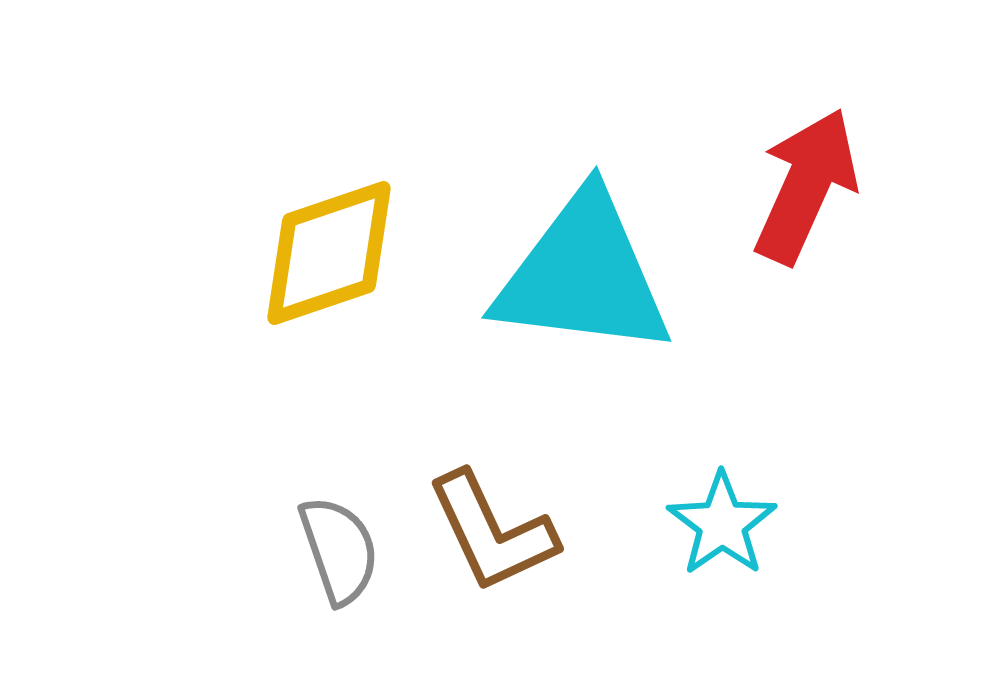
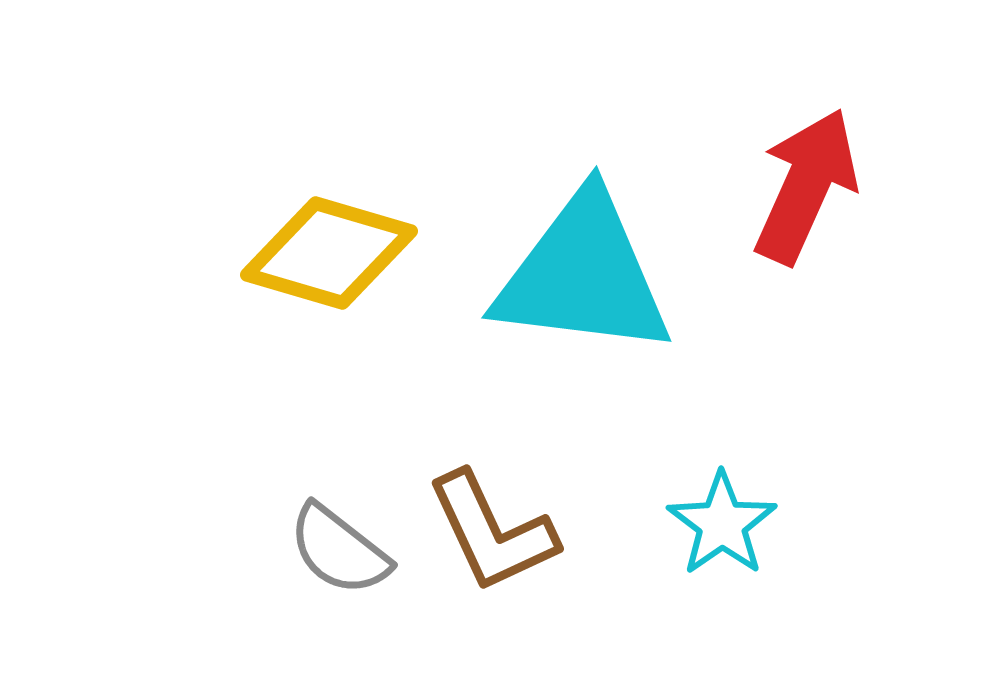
yellow diamond: rotated 35 degrees clockwise
gray semicircle: rotated 147 degrees clockwise
